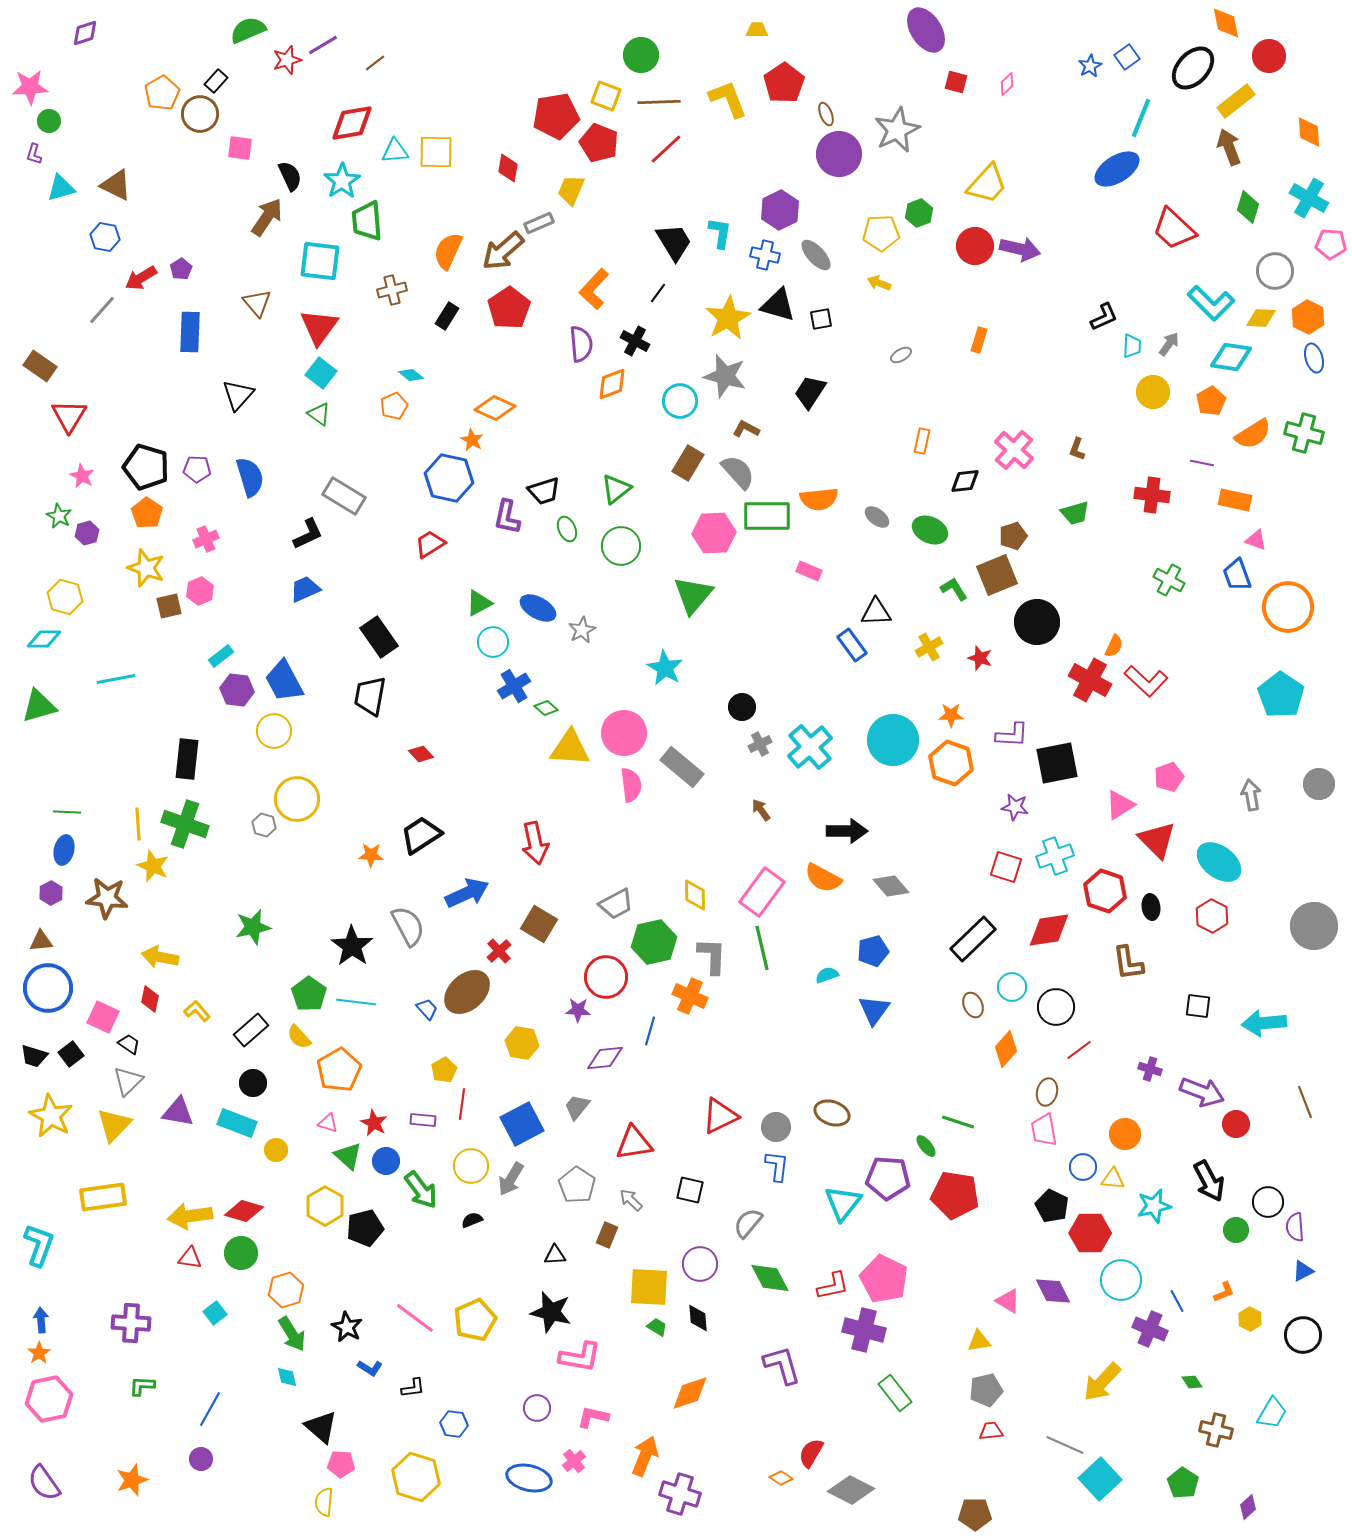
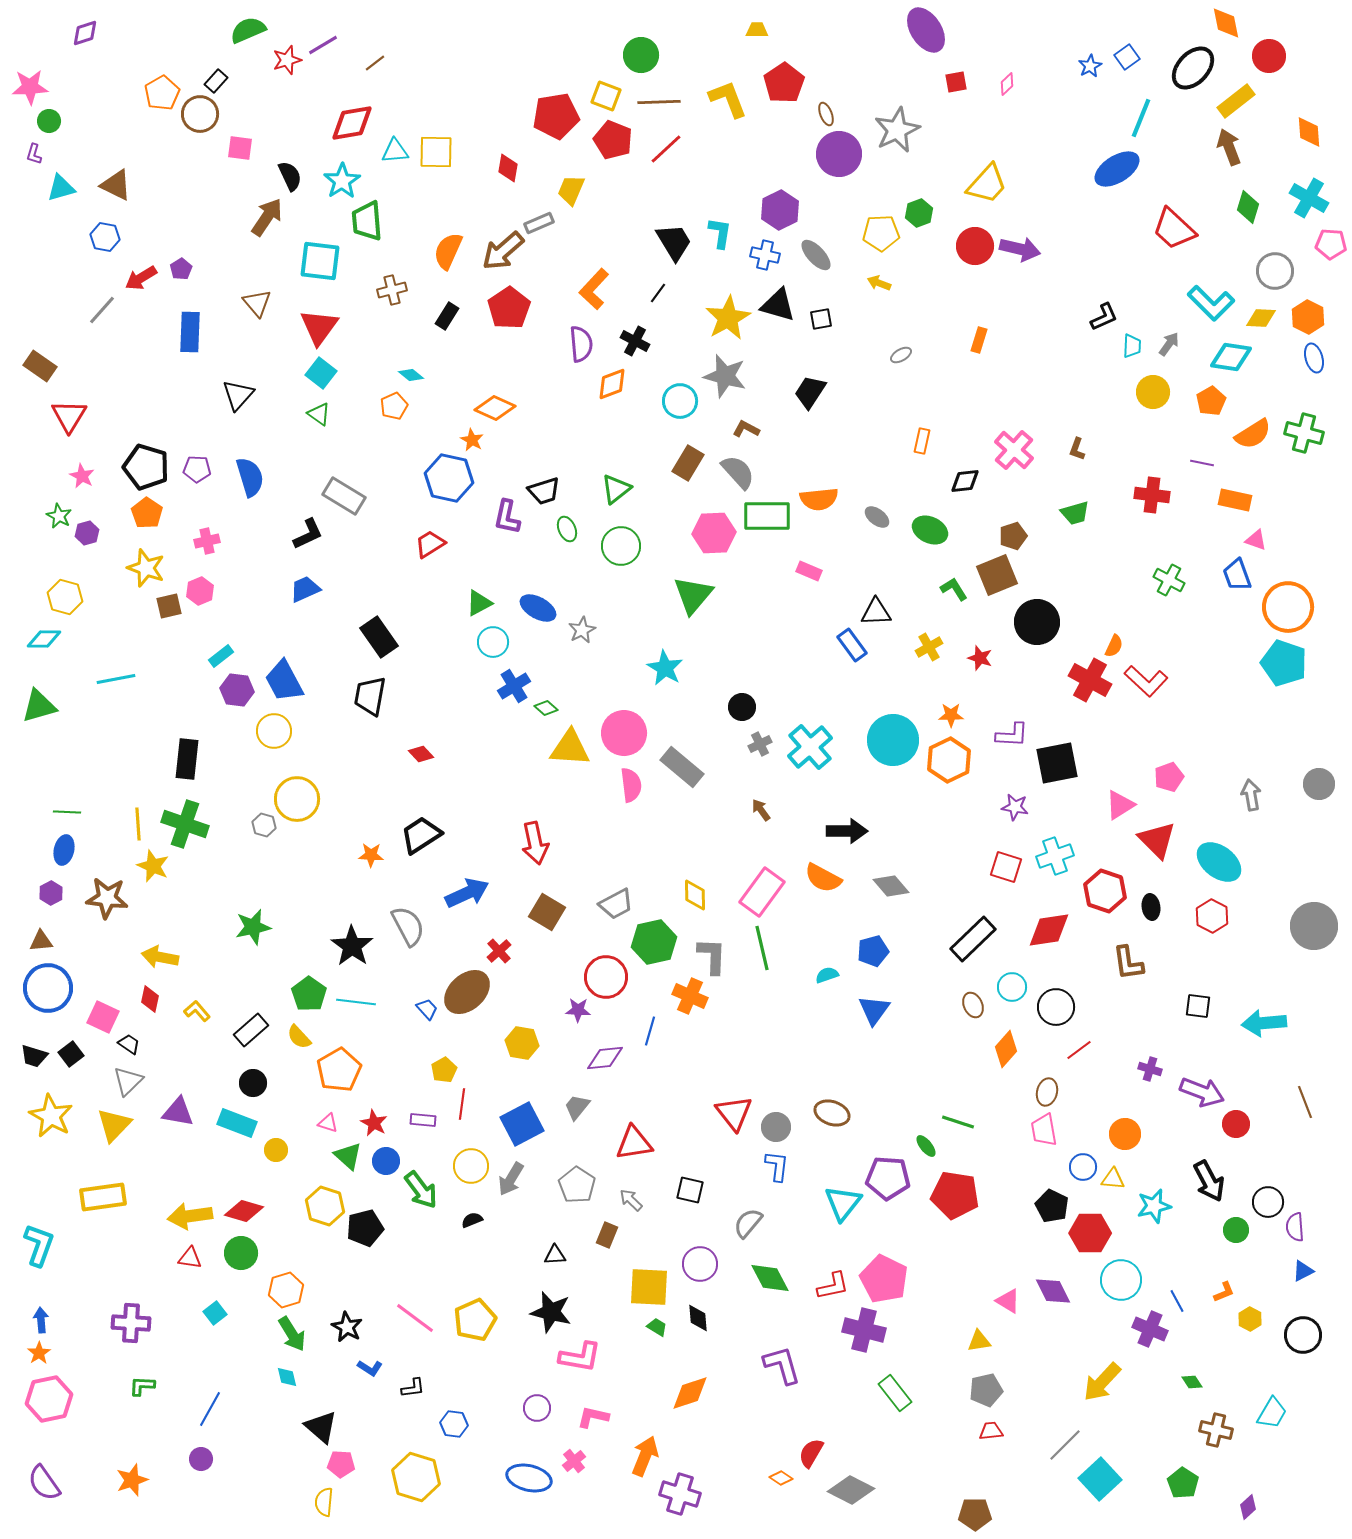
red square at (956, 82): rotated 25 degrees counterclockwise
red pentagon at (599, 143): moved 14 px right, 3 px up
pink cross at (206, 539): moved 1 px right, 2 px down; rotated 10 degrees clockwise
cyan pentagon at (1281, 695): moved 3 px right, 32 px up; rotated 15 degrees counterclockwise
orange hexagon at (951, 763): moved 2 px left, 3 px up; rotated 15 degrees clockwise
brown square at (539, 924): moved 8 px right, 12 px up
red triangle at (720, 1116): moved 14 px right, 3 px up; rotated 42 degrees counterclockwise
yellow hexagon at (325, 1206): rotated 12 degrees counterclockwise
gray line at (1065, 1445): rotated 69 degrees counterclockwise
